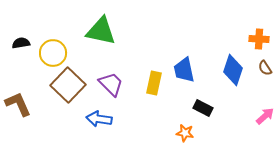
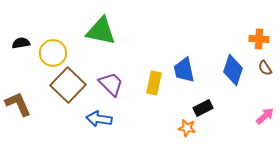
black rectangle: rotated 54 degrees counterclockwise
orange star: moved 2 px right, 5 px up
